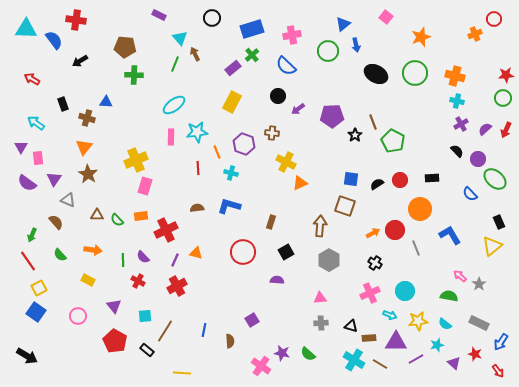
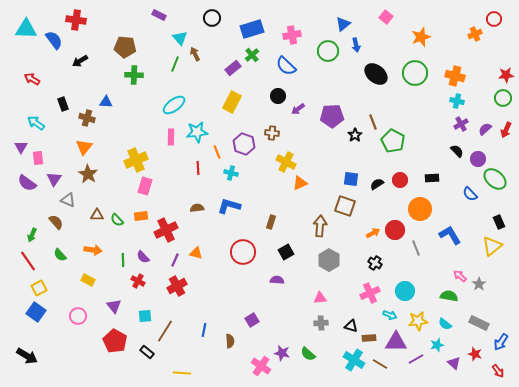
black ellipse at (376, 74): rotated 10 degrees clockwise
black rectangle at (147, 350): moved 2 px down
